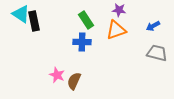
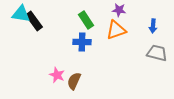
cyan triangle: rotated 24 degrees counterclockwise
black rectangle: rotated 24 degrees counterclockwise
blue arrow: rotated 56 degrees counterclockwise
